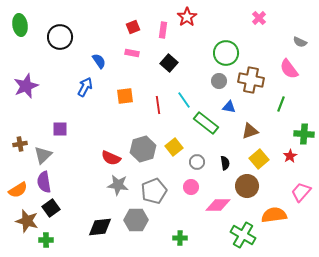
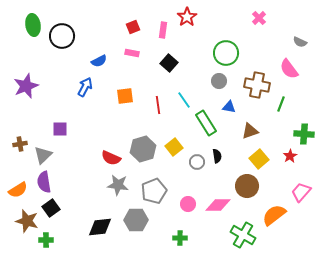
green ellipse at (20, 25): moved 13 px right
black circle at (60, 37): moved 2 px right, 1 px up
blue semicircle at (99, 61): rotated 98 degrees clockwise
brown cross at (251, 80): moved 6 px right, 5 px down
green rectangle at (206, 123): rotated 20 degrees clockwise
black semicircle at (225, 163): moved 8 px left, 7 px up
pink circle at (191, 187): moved 3 px left, 17 px down
orange semicircle at (274, 215): rotated 30 degrees counterclockwise
